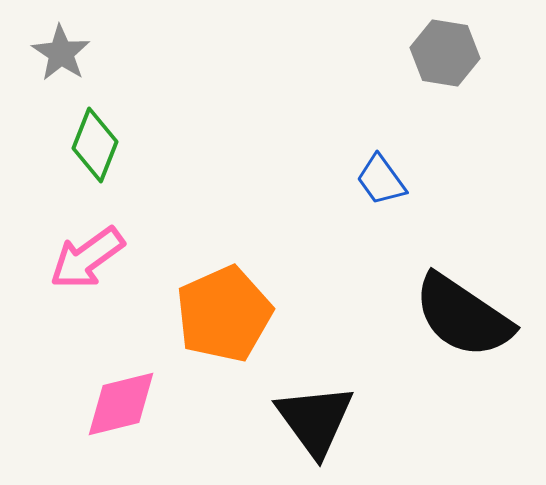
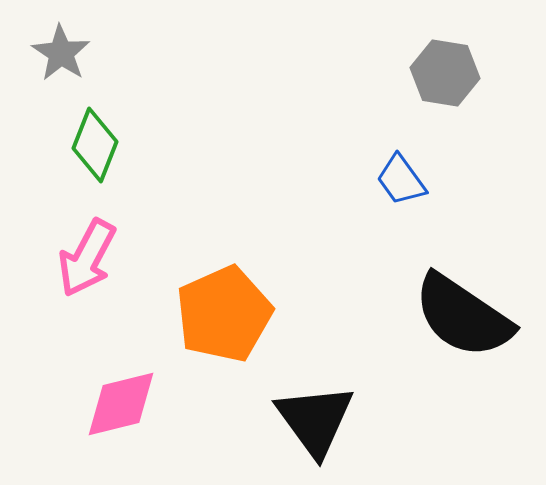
gray hexagon: moved 20 px down
blue trapezoid: moved 20 px right
pink arrow: rotated 26 degrees counterclockwise
